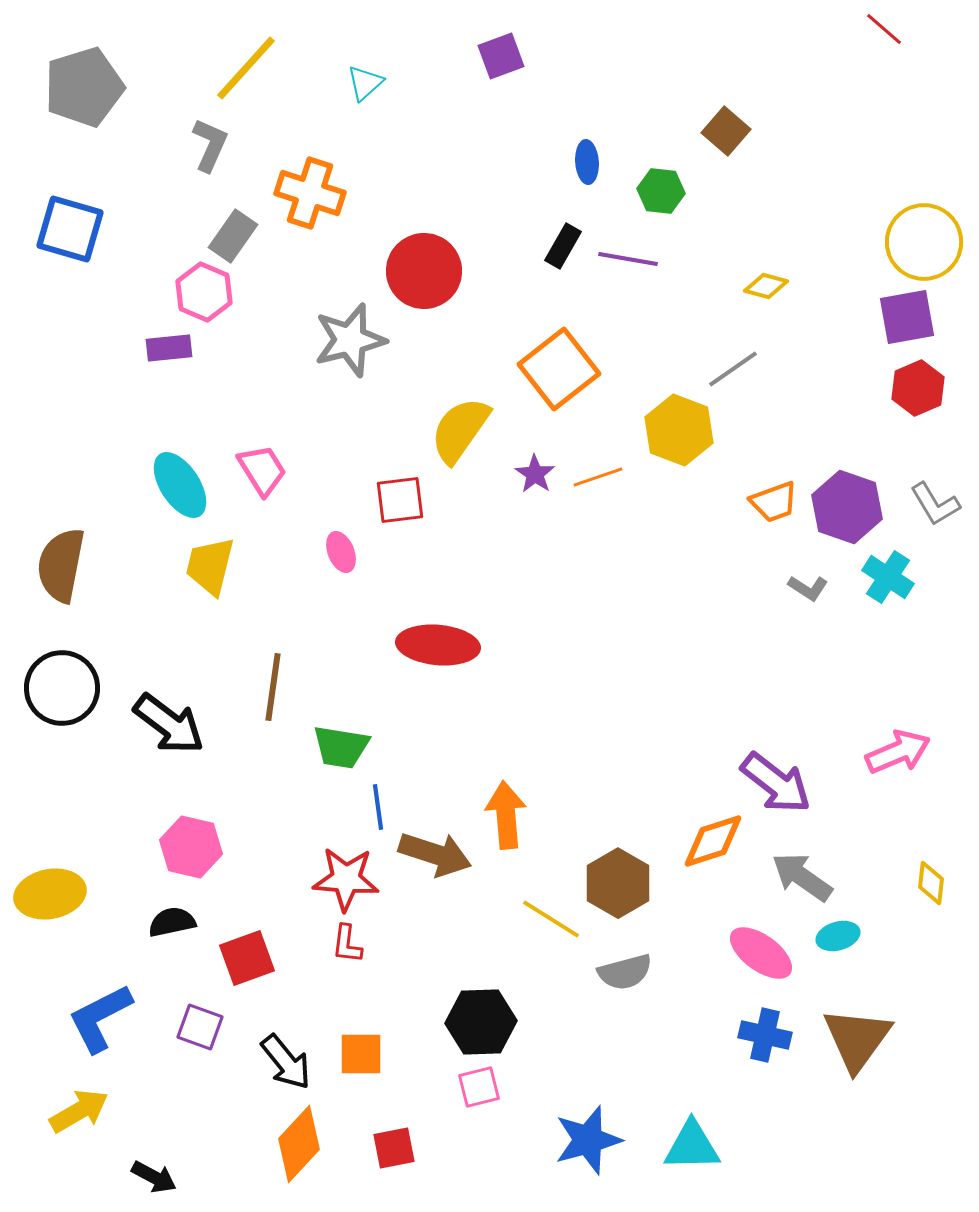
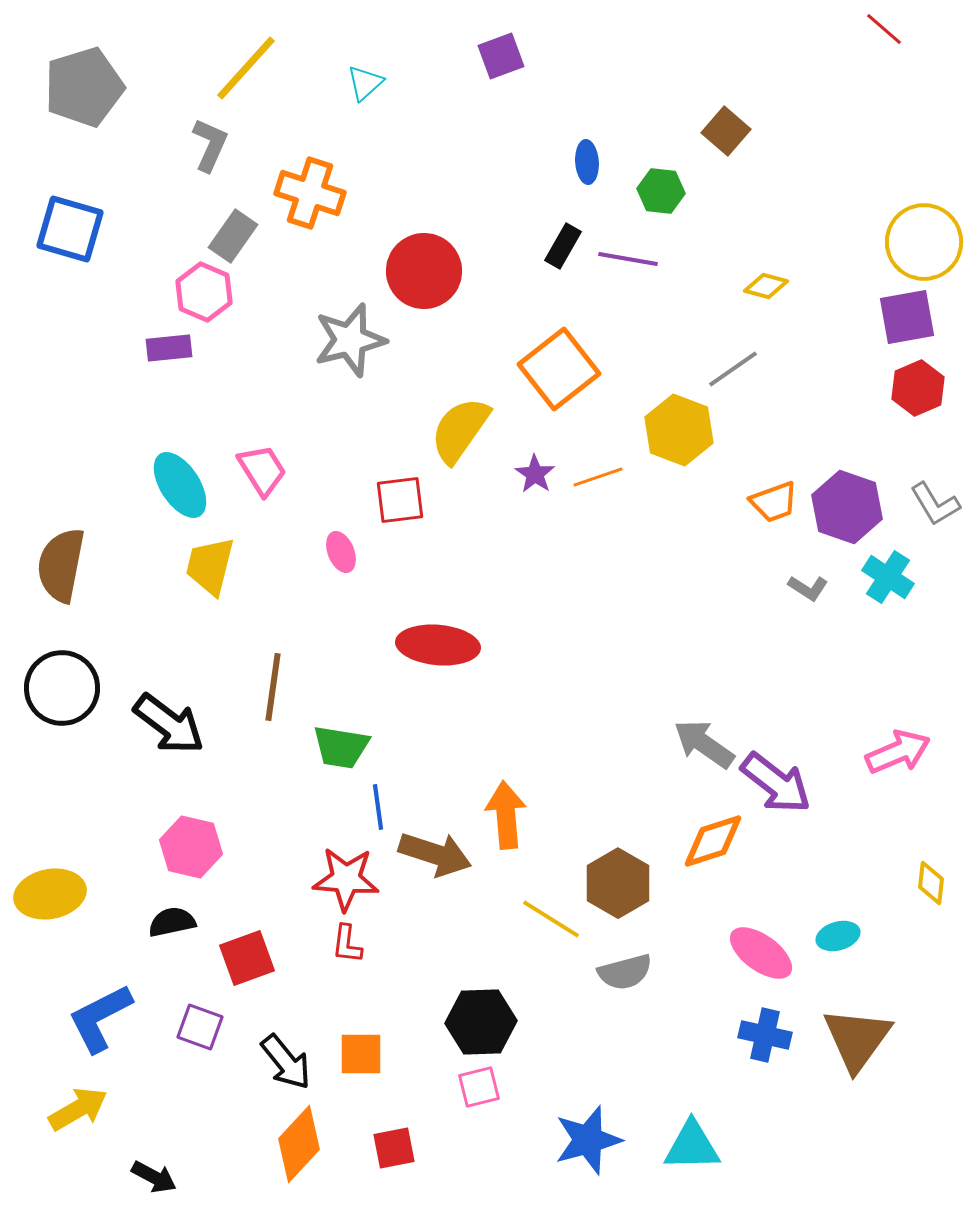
gray arrow at (802, 877): moved 98 px left, 133 px up
yellow arrow at (79, 1111): moved 1 px left, 2 px up
